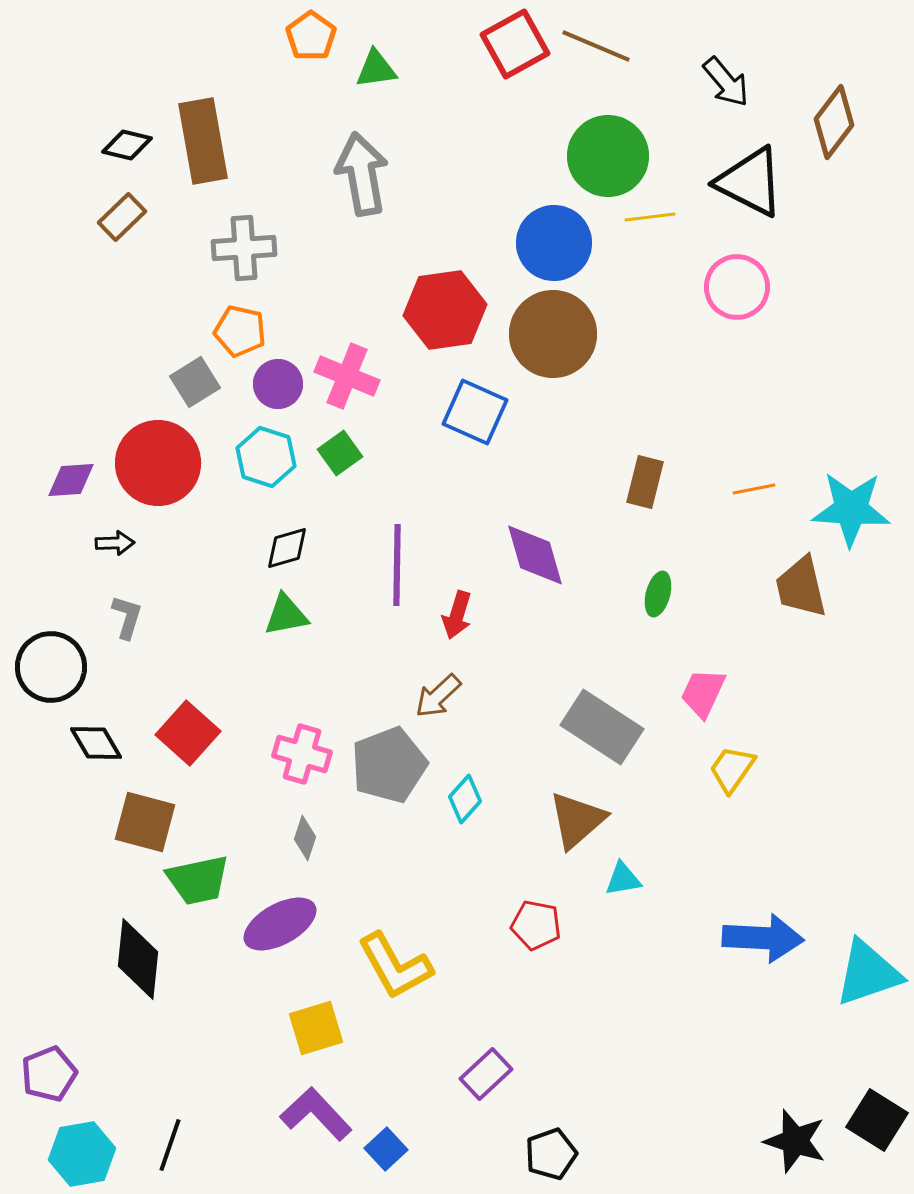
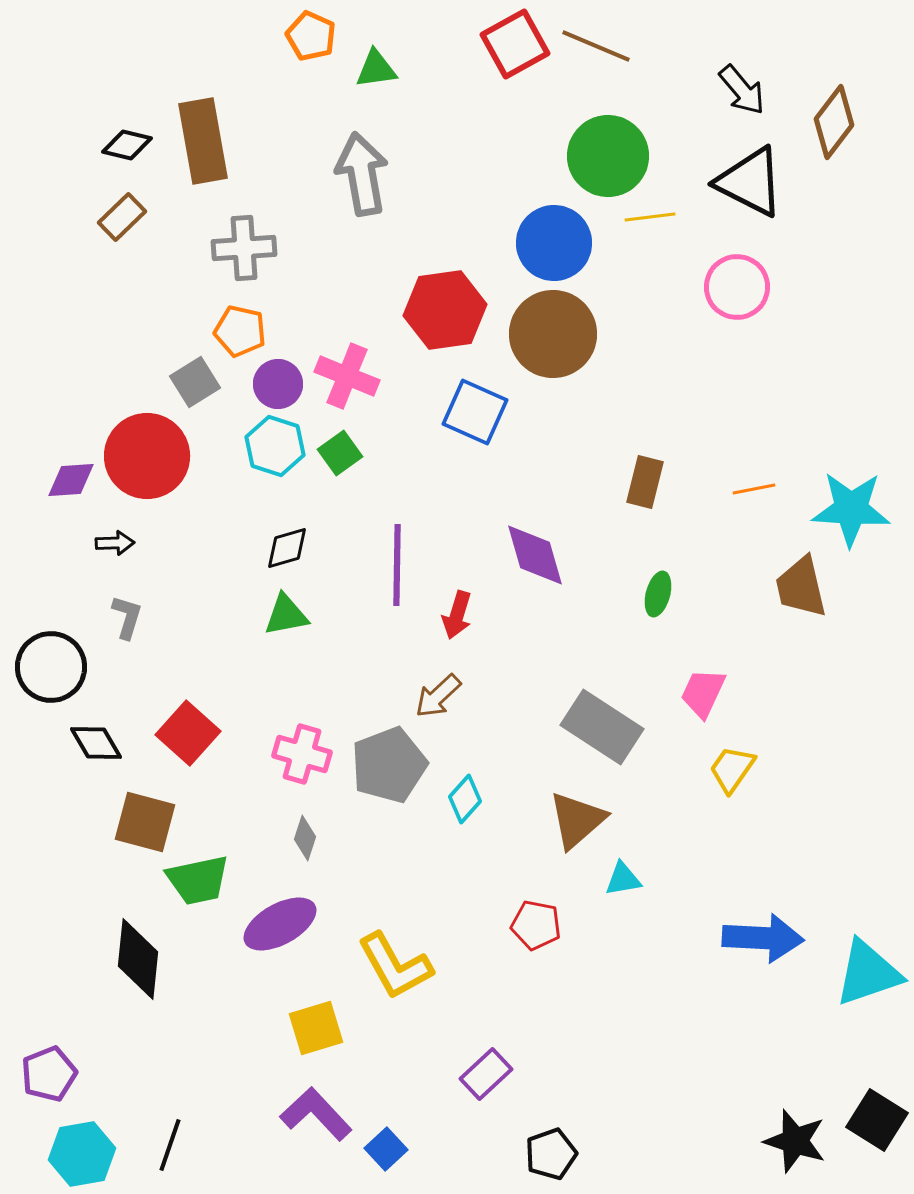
orange pentagon at (311, 36): rotated 12 degrees counterclockwise
black arrow at (726, 82): moved 16 px right, 8 px down
cyan hexagon at (266, 457): moved 9 px right, 11 px up
red circle at (158, 463): moved 11 px left, 7 px up
